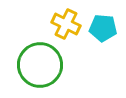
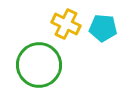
green circle: moved 1 px left
